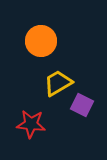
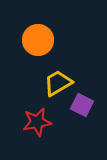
orange circle: moved 3 px left, 1 px up
red star: moved 6 px right, 2 px up; rotated 16 degrees counterclockwise
